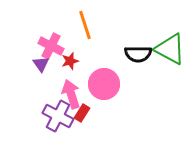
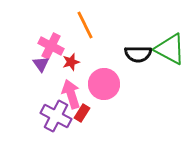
orange line: rotated 8 degrees counterclockwise
red star: moved 1 px right, 1 px down
purple cross: moved 2 px left
